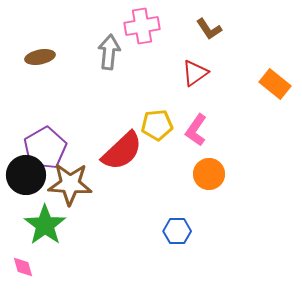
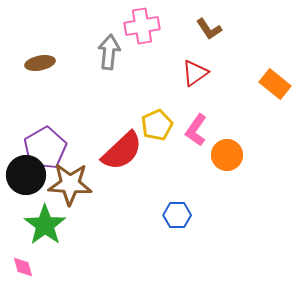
brown ellipse: moved 6 px down
yellow pentagon: rotated 20 degrees counterclockwise
orange circle: moved 18 px right, 19 px up
blue hexagon: moved 16 px up
